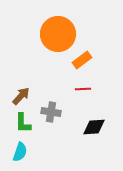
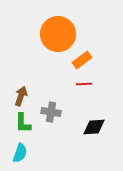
red line: moved 1 px right, 5 px up
brown arrow: rotated 24 degrees counterclockwise
cyan semicircle: moved 1 px down
